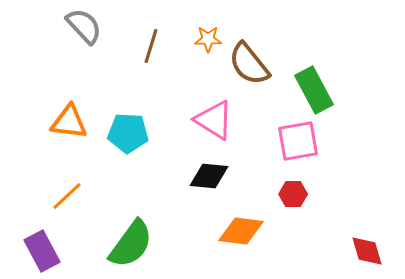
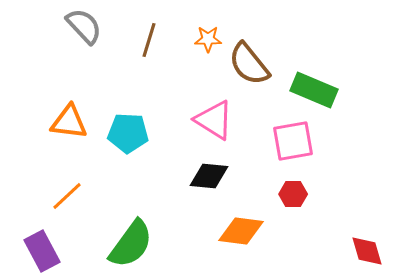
brown line: moved 2 px left, 6 px up
green rectangle: rotated 39 degrees counterclockwise
pink square: moved 5 px left
